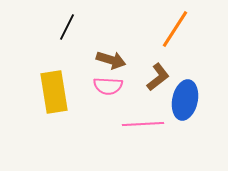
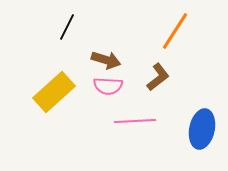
orange line: moved 2 px down
brown arrow: moved 5 px left
yellow rectangle: rotated 57 degrees clockwise
blue ellipse: moved 17 px right, 29 px down
pink line: moved 8 px left, 3 px up
